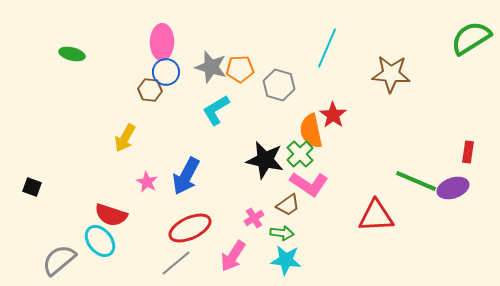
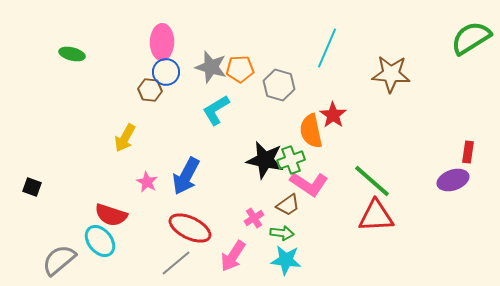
green cross: moved 9 px left, 6 px down; rotated 24 degrees clockwise
green line: moved 44 px left; rotated 18 degrees clockwise
purple ellipse: moved 8 px up
red ellipse: rotated 51 degrees clockwise
